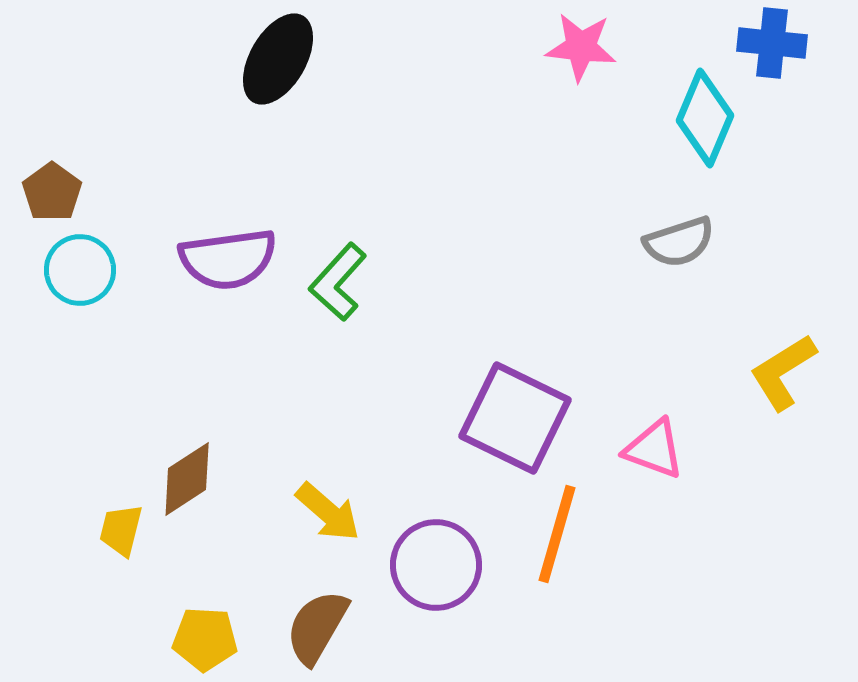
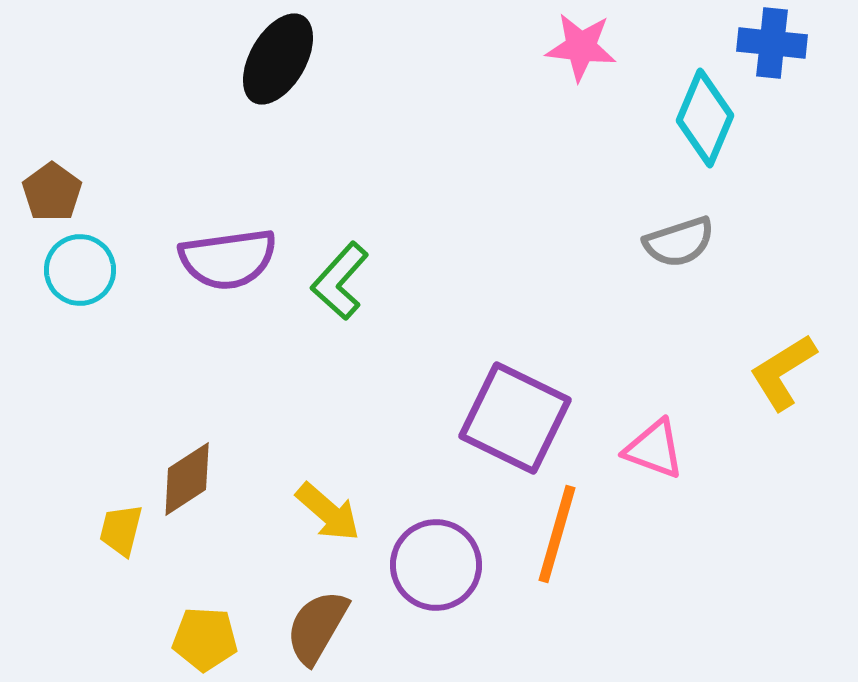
green L-shape: moved 2 px right, 1 px up
